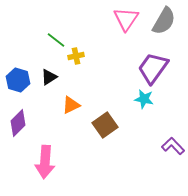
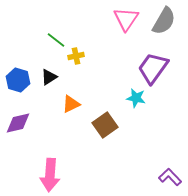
cyan star: moved 8 px left, 1 px up
orange triangle: moved 1 px up
purple diamond: rotated 32 degrees clockwise
purple L-shape: moved 3 px left, 31 px down
pink arrow: moved 5 px right, 13 px down
